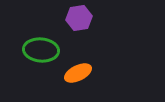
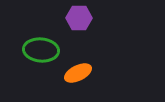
purple hexagon: rotated 10 degrees clockwise
